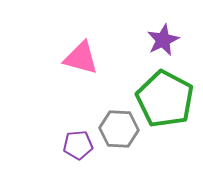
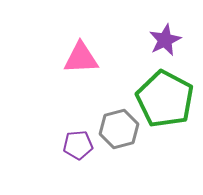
purple star: moved 2 px right
pink triangle: rotated 18 degrees counterclockwise
gray hexagon: rotated 18 degrees counterclockwise
